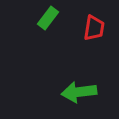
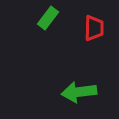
red trapezoid: rotated 8 degrees counterclockwise
